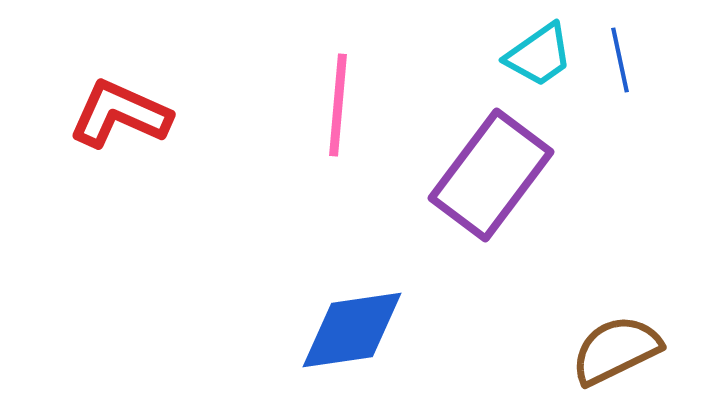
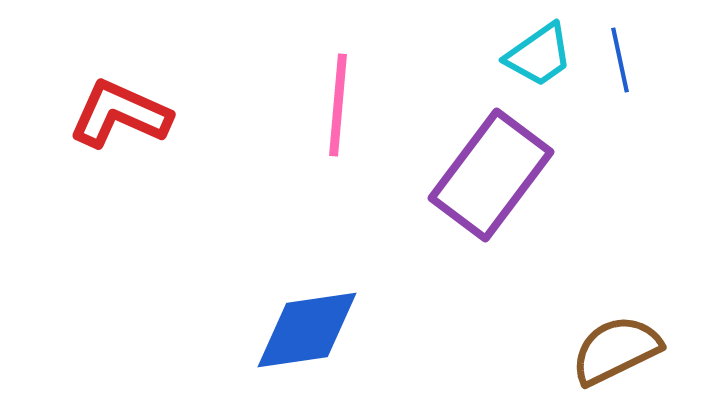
blue diamond: moved 45 px left
